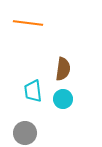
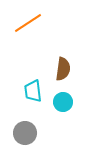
orange line: rotated 40 degrees counterclockwise
cyan circle: moved 3 px down
